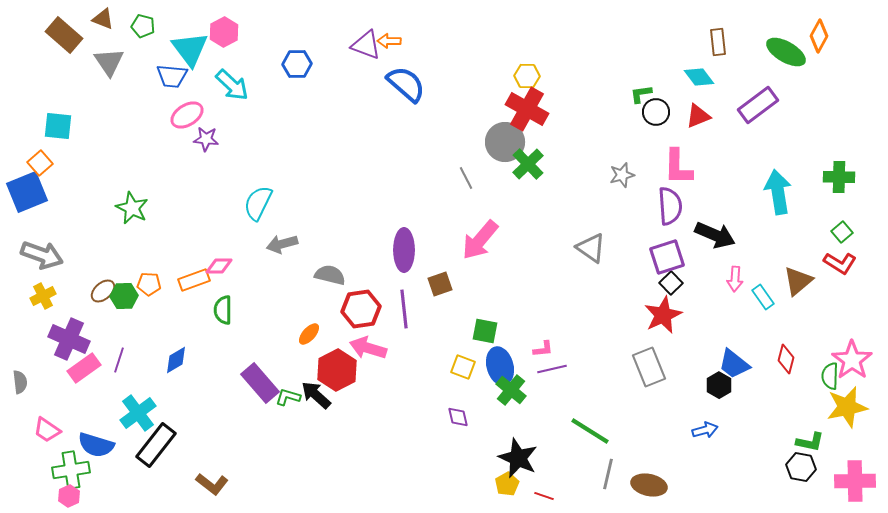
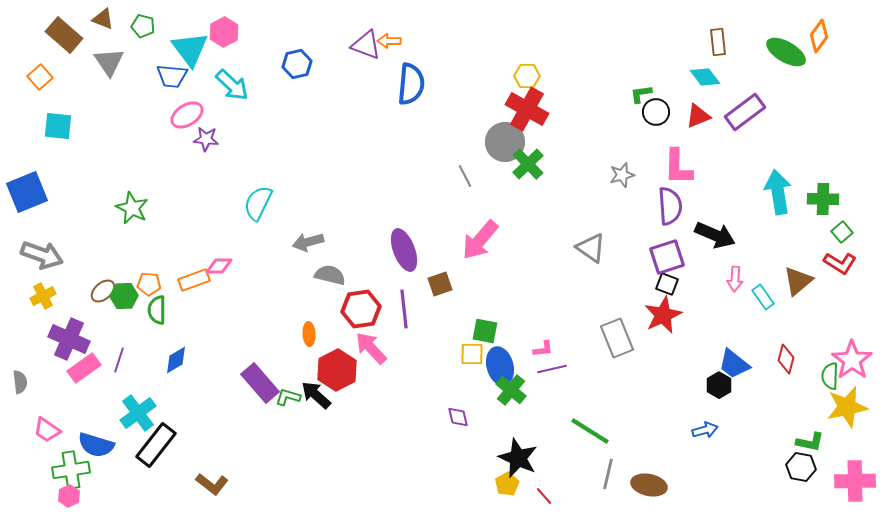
orange diamond at (819, 36): rotated 8 degrees clockwise
blue hexagon at (297, 64): rotated 12 degrees counterclockwise
cyan diamond at (699, 77): moved 6 px right
blue semicircle at (406, 84): moved 5 px right; rotated 54 degrees clockwise
purple rectangle at (758, 105): moved 13 px left, 7 px down
orange square at (40, 163): moved 86 px up
green cross at (839, 177): moved 16 px left, 22 px down
gray line at (466, 178): moved 1 px left, 2 px up
gray arrow at (282, 244): moved 26 px right, 2 px up
purple ellipse at (404, 250): rotated 21 degrees counterclockwise
black square at (671, 283): moved 4 px left, 1 px down; rotated 25 degrees counterclockwise
green semicircle at (223, 310): moved 66 px left
orange ellipse at (309, 334): rotated 45 degrees counterclockwise
pink arrow at (368, 348): moved 3 px right; rotated 30 degrees clockwise
yellow square at (463, 367): moved 9 px right, 13 px up; rotated 20 degrees counterclockwise
gray rectangle at (649, 367): moved 32 px left, 29 px up
red line at (544, 496): rotated 30 degrees clockwise
